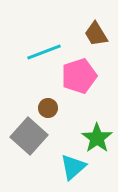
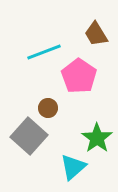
pink pentagon: rotated 20 degrees counterclockwise
